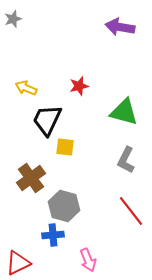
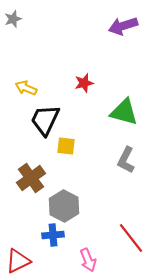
purple arrow: moved 3 px right, 1 px up; rotated 28 degrees counterclockwise
red star: moved 5 px right, 3 px up
black trapezoid: moved 2 px left
yellow square: moved 1 px right, 1 px up
gray hexagon: rotated 12 degrees clockwise
red line: moved 27 px down
red triangle: moved 2 px up
